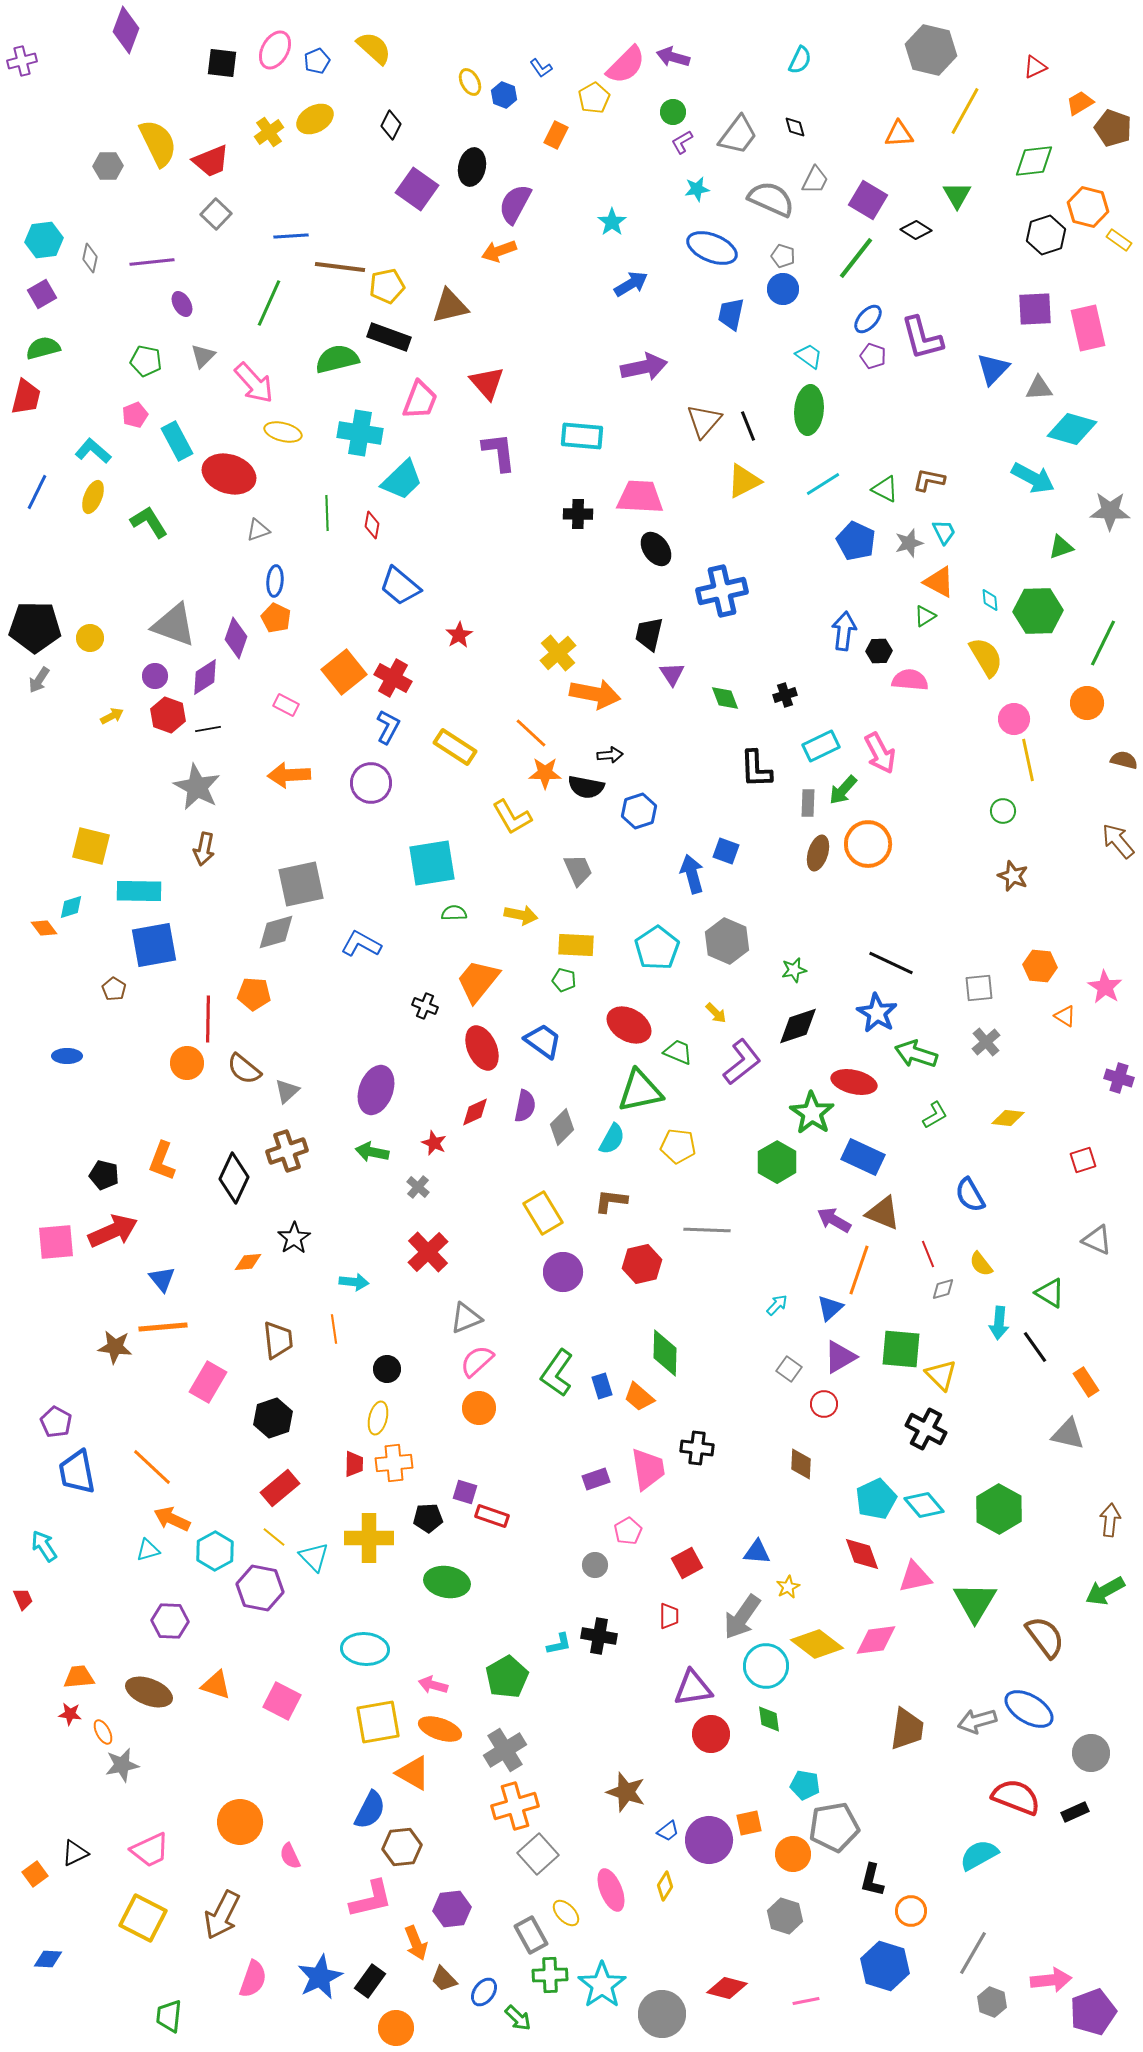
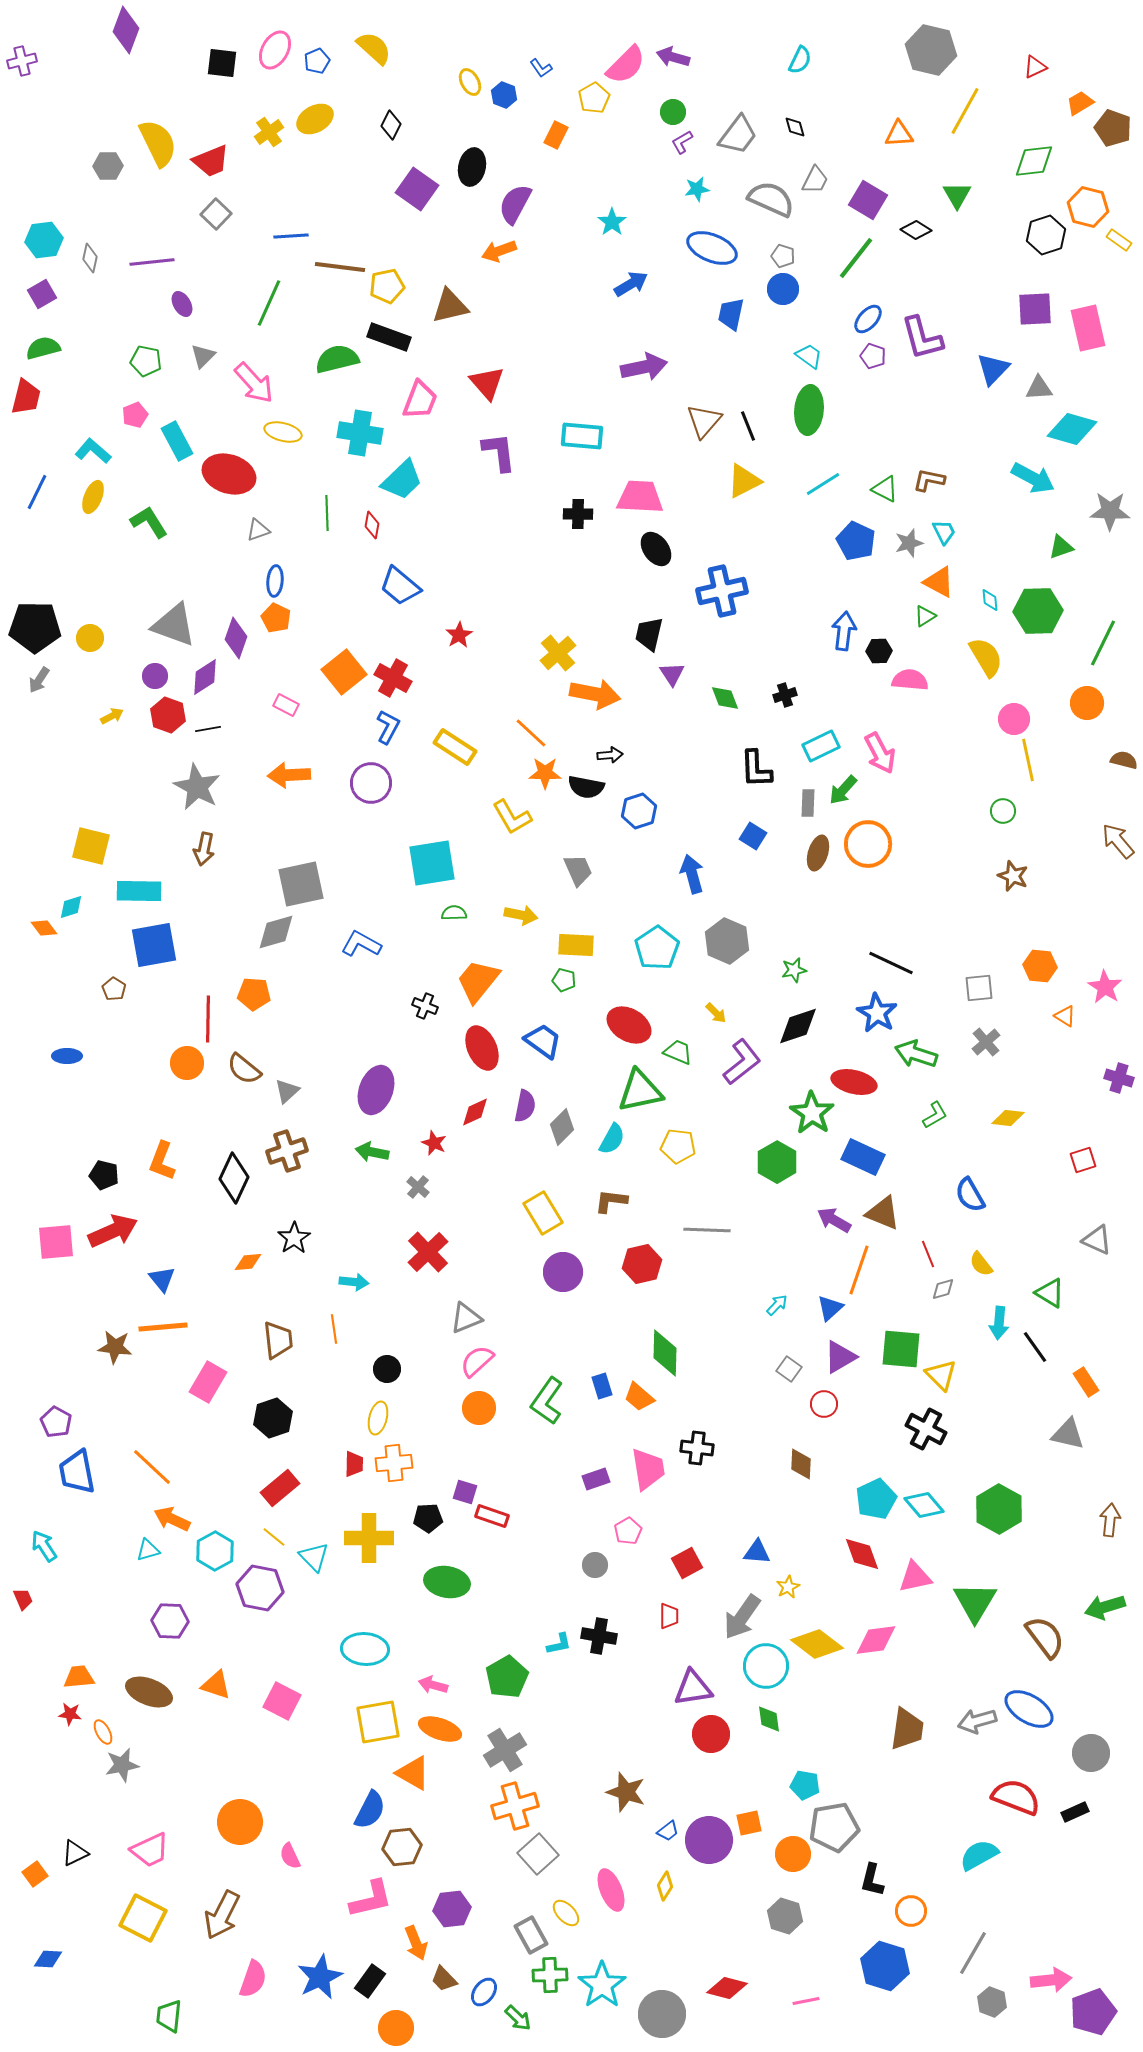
blue square at (726, 851): moved 27 px right, 15 px up; rotated 12 degrees clockwise
green L-shape at (557, 1373): moved 10 px left, 28 px down
green arrow at (1105, 1591): moved 16 px down; rotated 12 degrees clockwise
